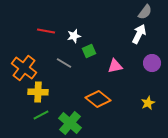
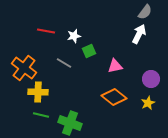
purple circle: moved 1 px left, 16 px down
orange diamond: moved 16 px right, 2 px up
green line: rotated 42 degrees clockwise
green cross: rotated 20 degrees counterclockwise
